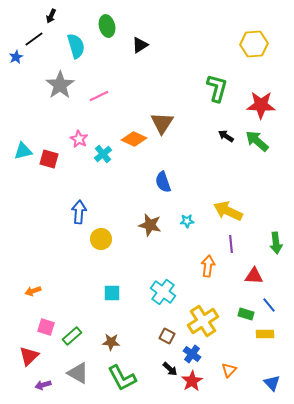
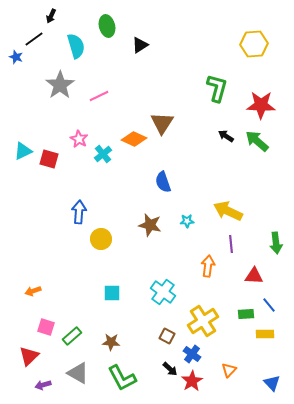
blue star at (16, 57): rotated 24 degrees counterclockwise
cyan triangle at (23, 151): rotated 12 degrees counterclockwise
green rectangle at (246, 314): rotated 21 degrees counterclockwise
